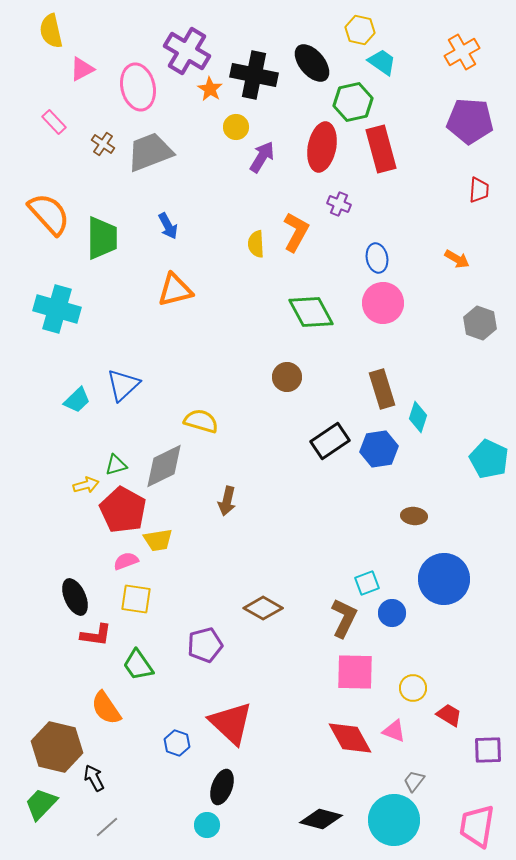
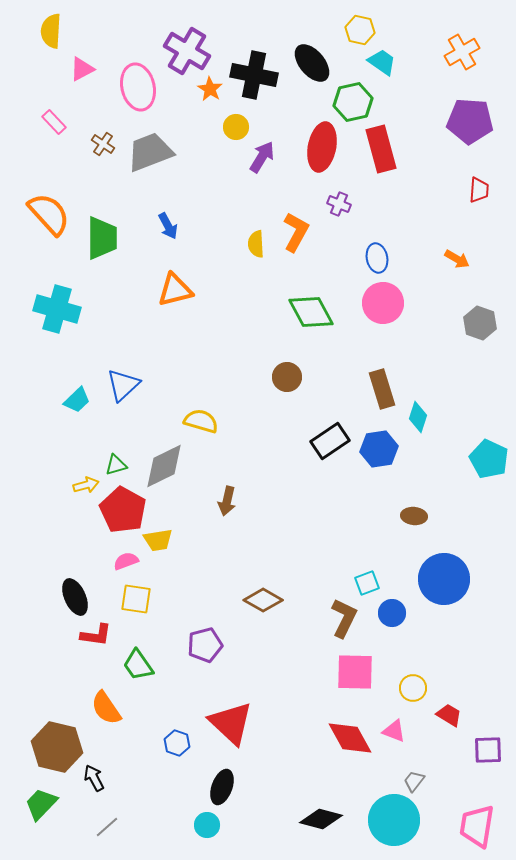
yellow semicircle at (51, 31): rotated 16 degrees clockwise
brown diamond at (263, 608): moved 8 px up
